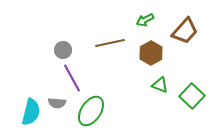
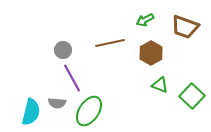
brown trapezoid: moved 4 px up; rotated 68 degrees clockwise
green ellipse: moved 2 px left
